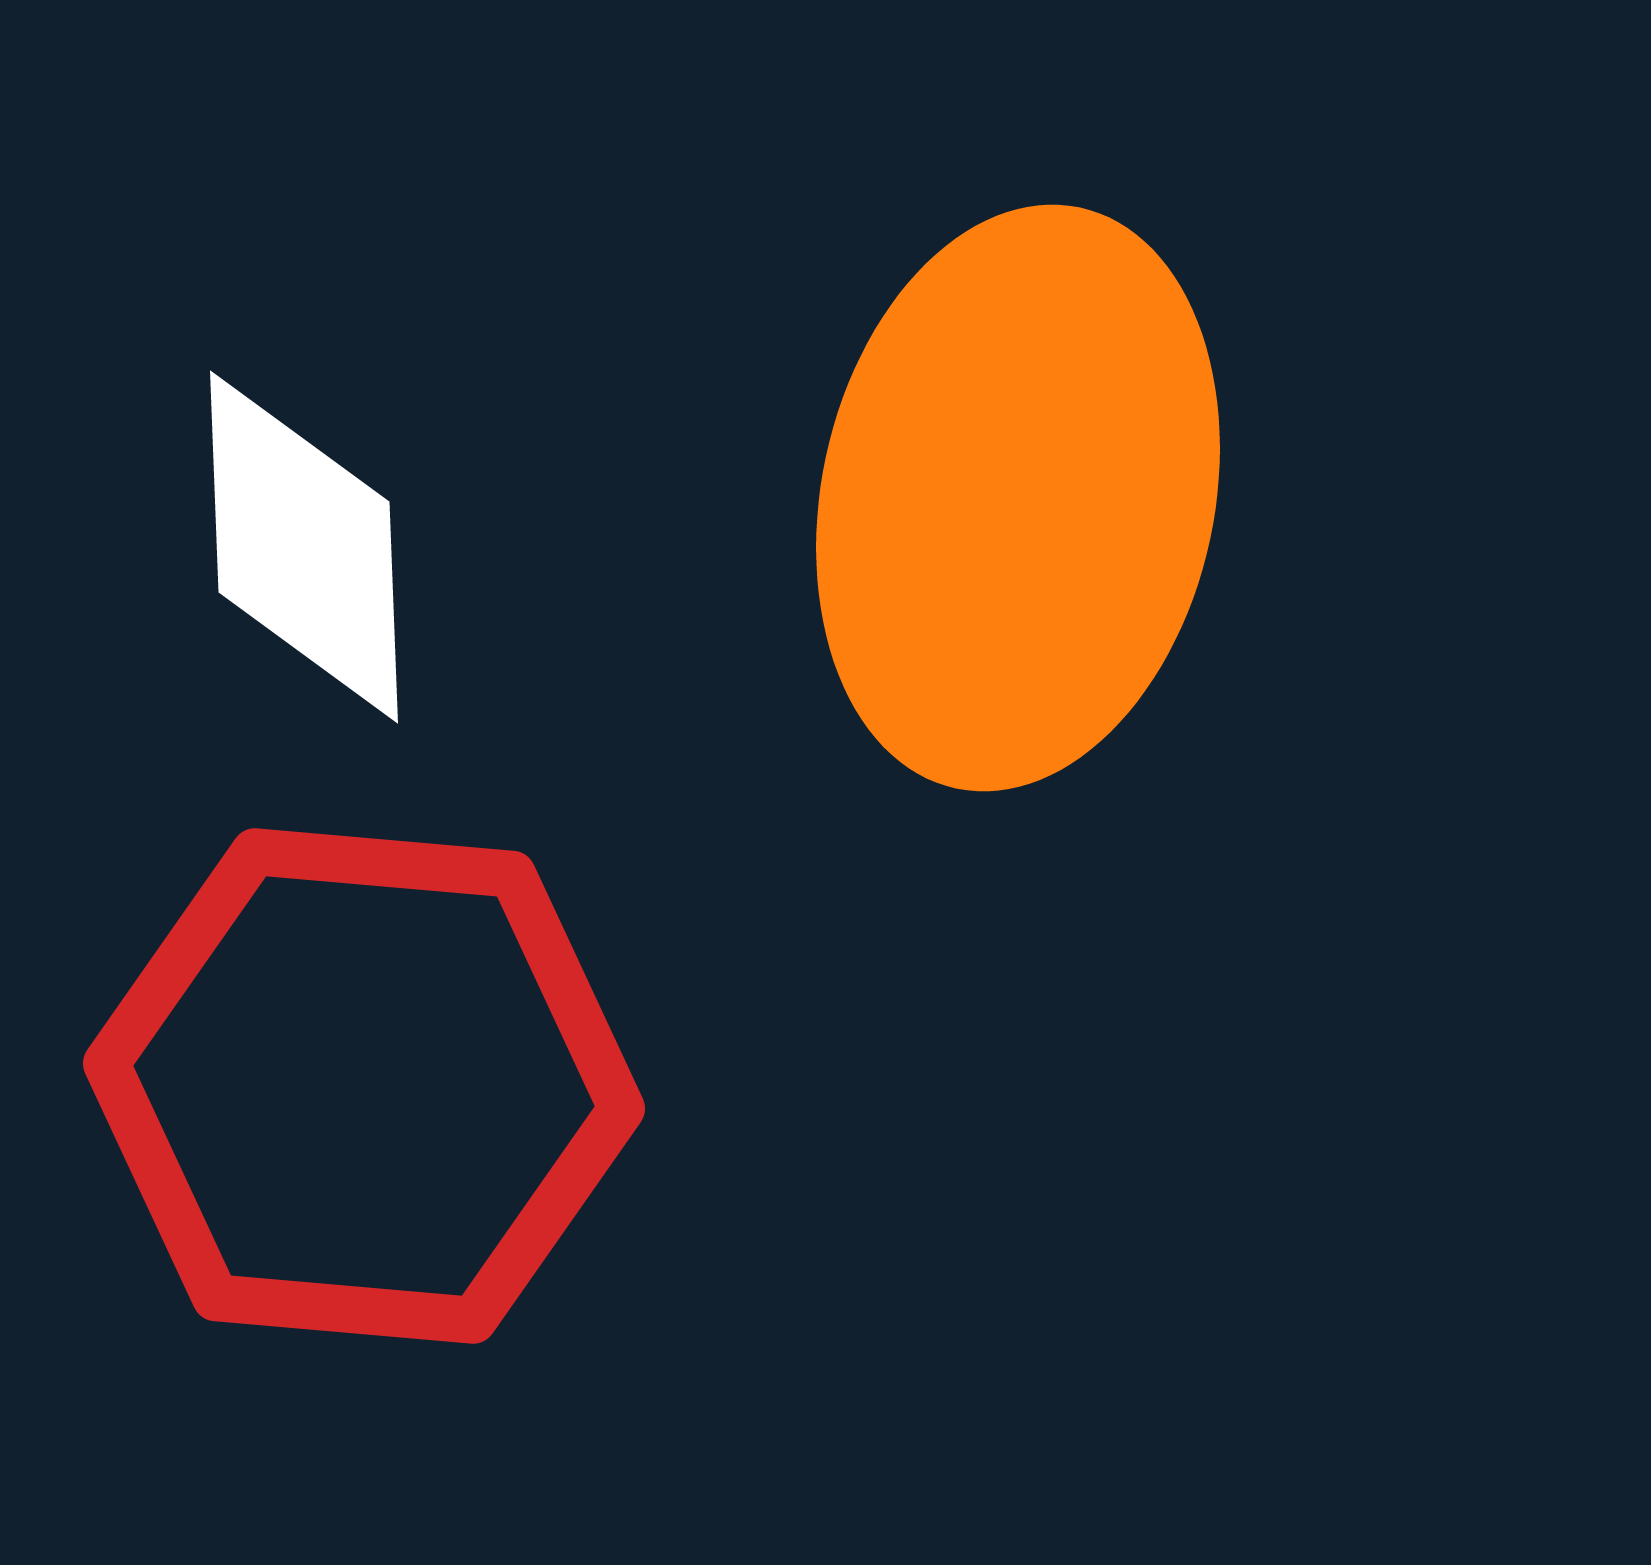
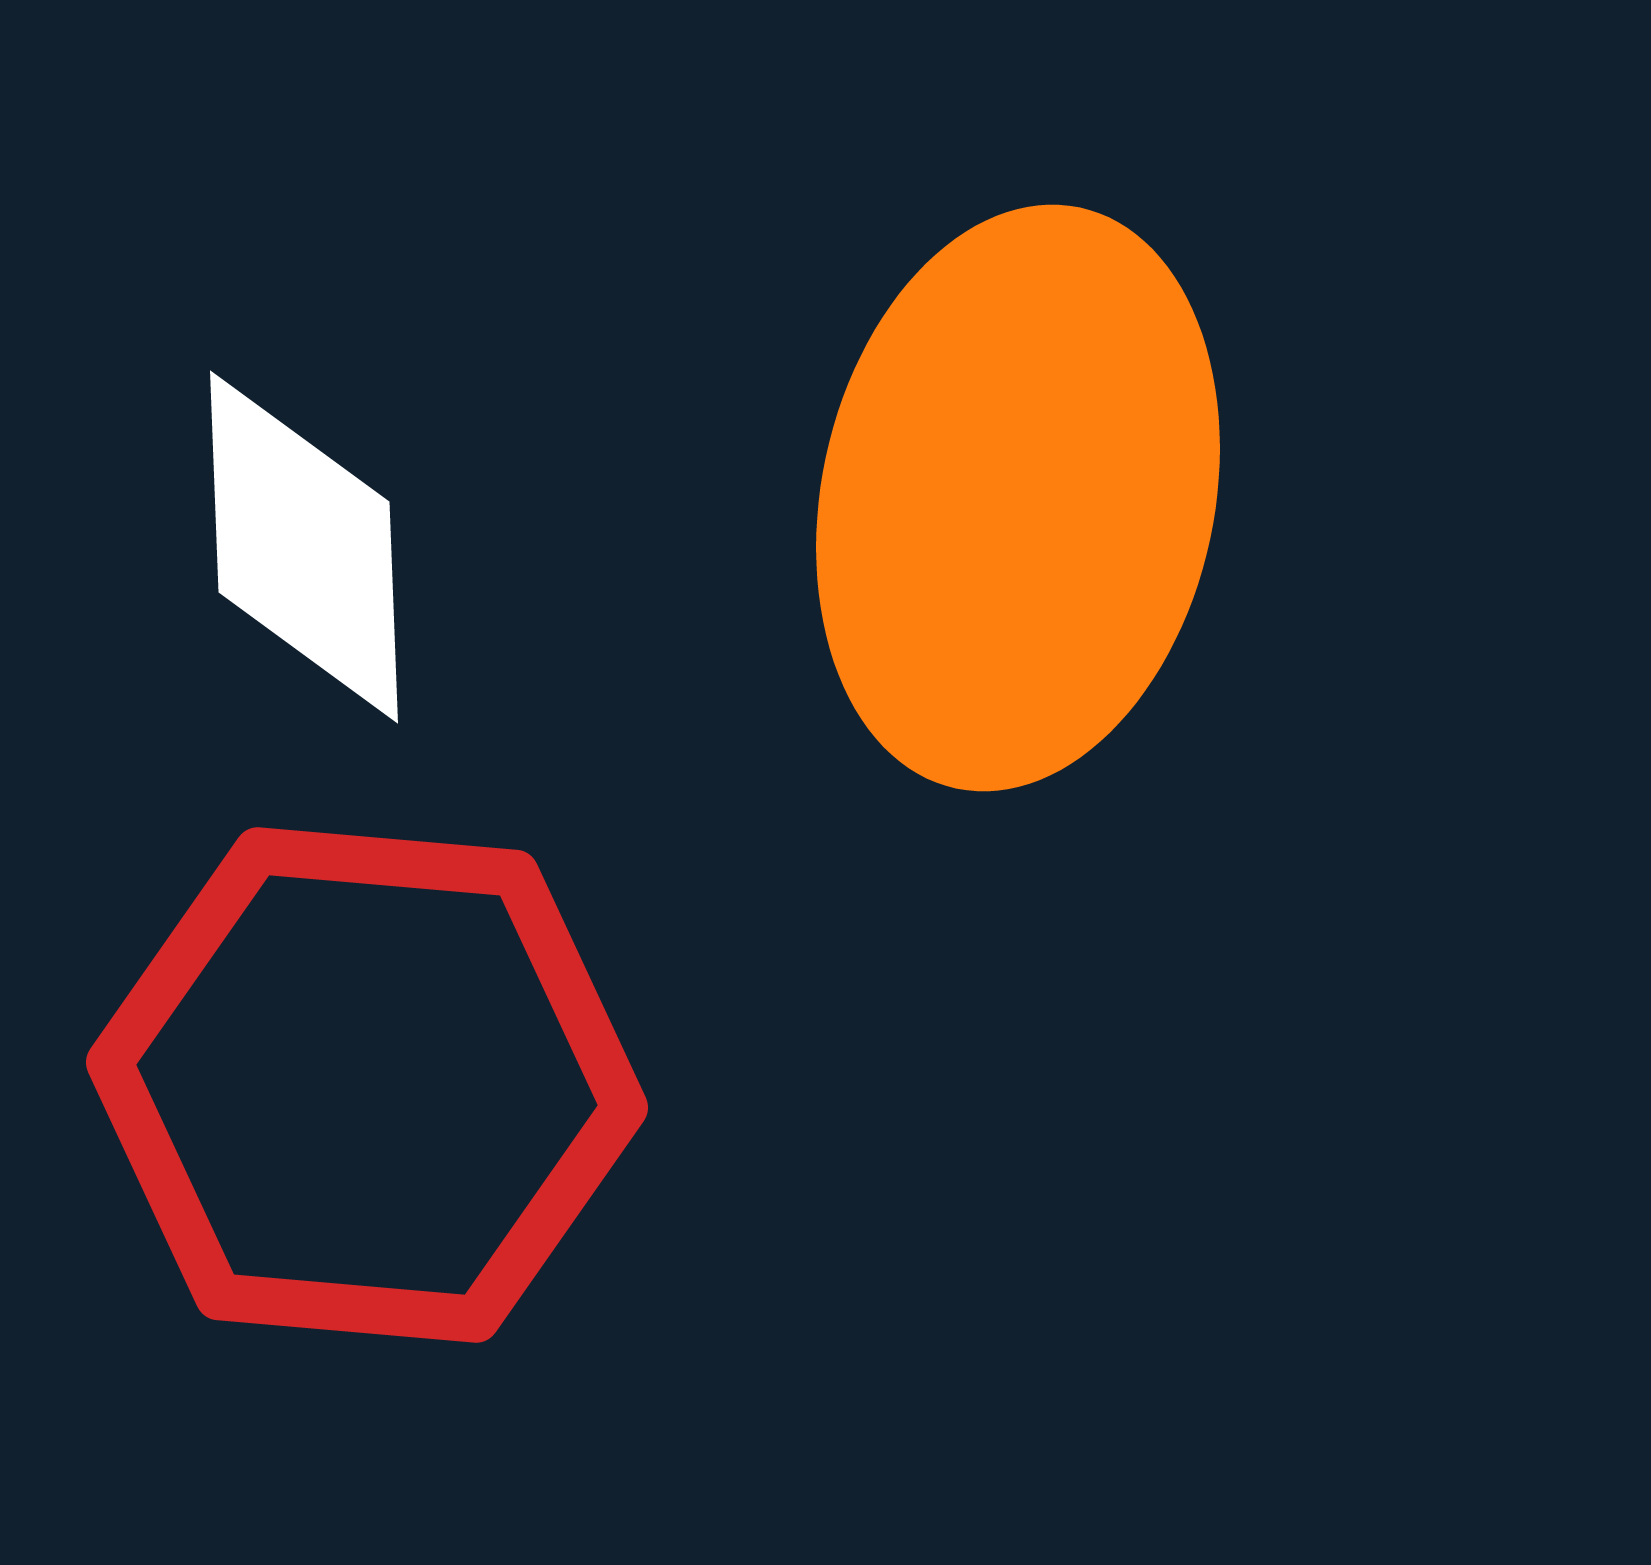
red hexagon: moved 3 px right, 1 px up
